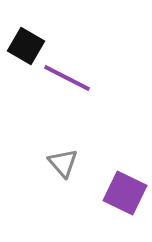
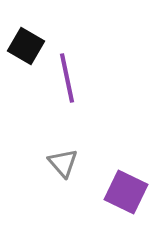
purple line: rotated 51 degrees clockwise
purple square: moved 1 px right, 1 px up
